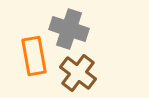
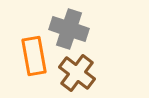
brown cross: moved 1 px left
